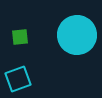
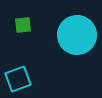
green square: moved 3 px right, 12 px up
